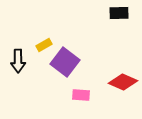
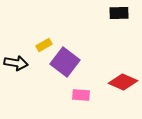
black arrow: moved 2 px left, 2 px down; rotated 80 degrees counterclockwise
